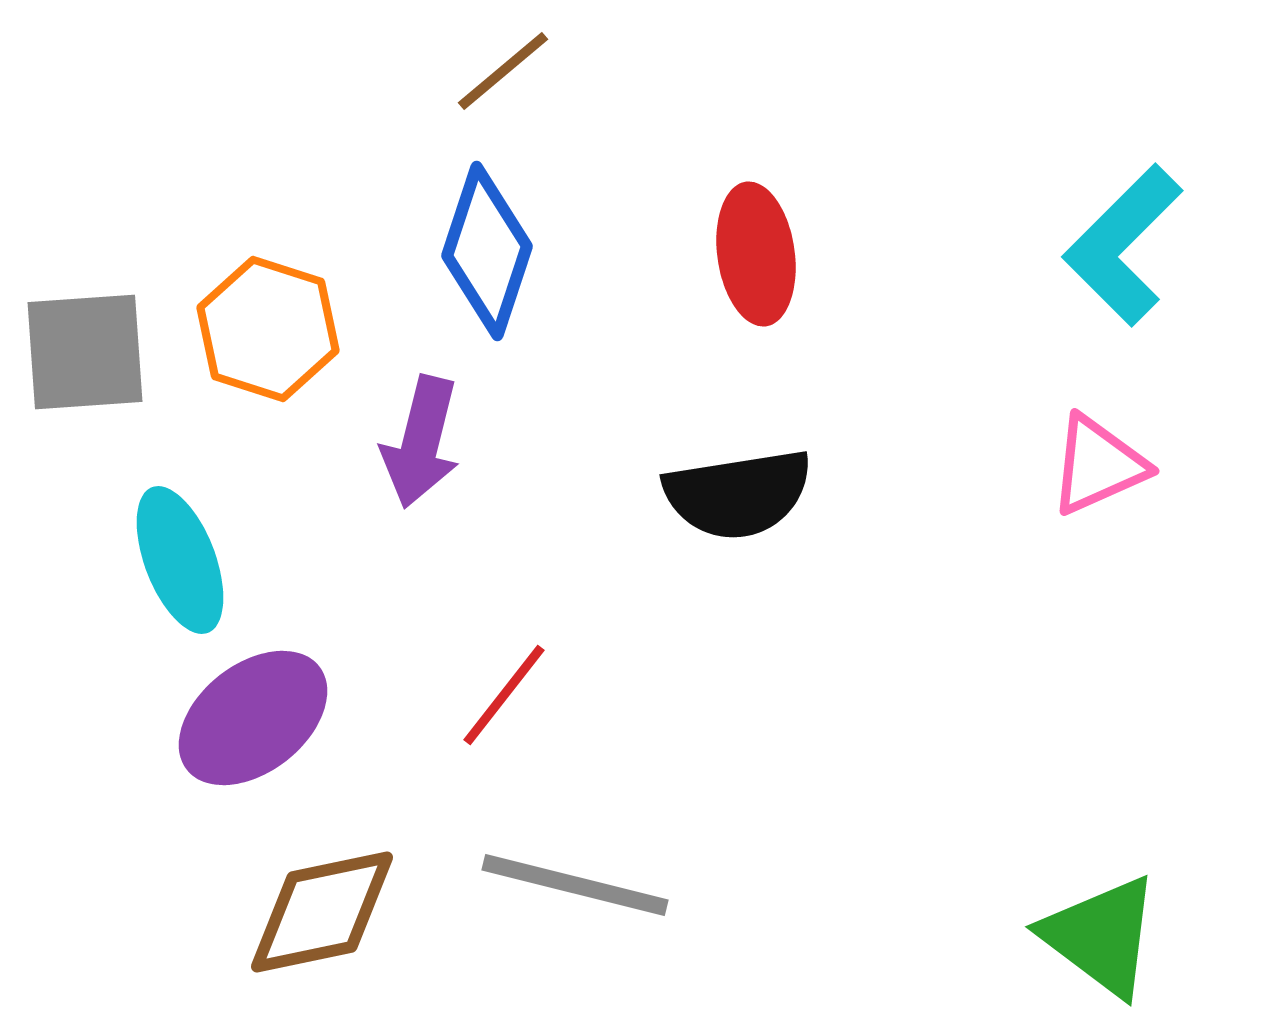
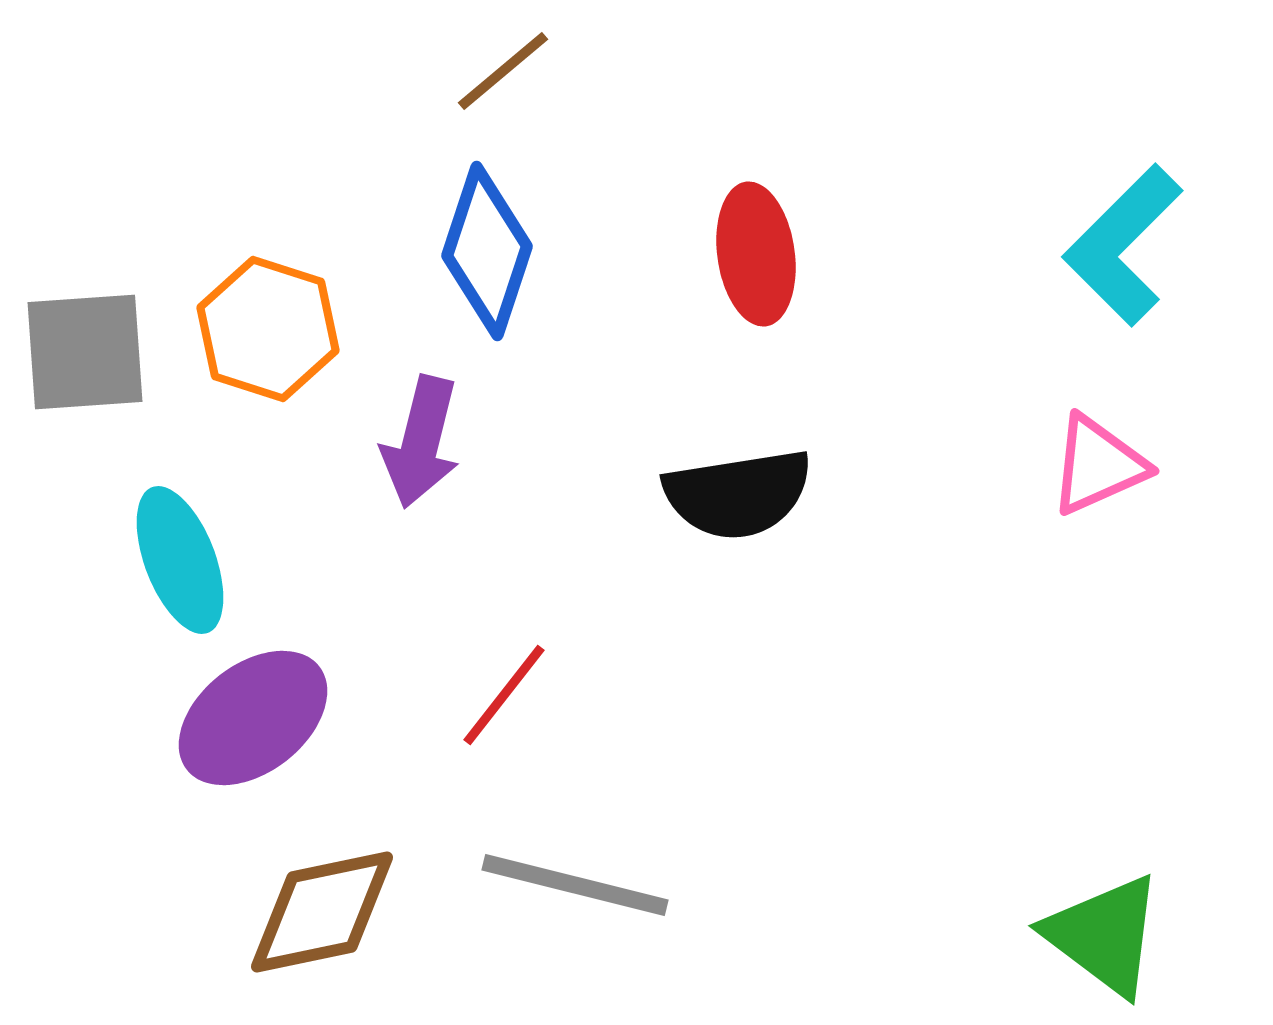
green triangle: moved 3 px right, 1 px up
